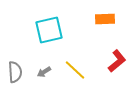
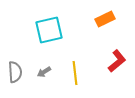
orange rectangle: rotated 24 degrees counterclockwise
yellow line: moved 3 px down; rotated 40 degrees clockwise
